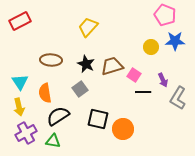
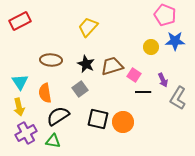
orange circle: moved 7 px up
